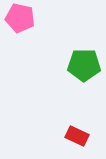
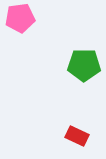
pink pentagon: rotated 20 degrees counterclockwise
